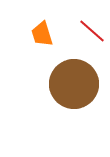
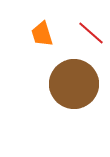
red line: moved 1 px left, 2 px down
